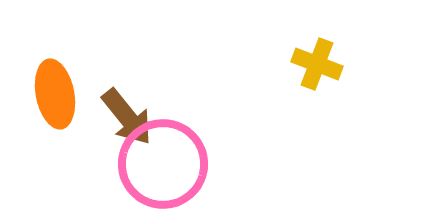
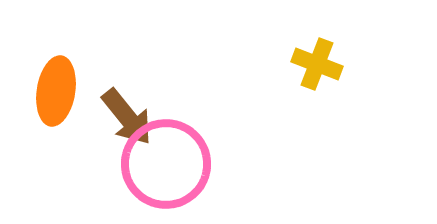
orange ellipse: moved 1 px right, 3 px up; rotated 20 degrees clockwise
pink circle: moved 3 px right
